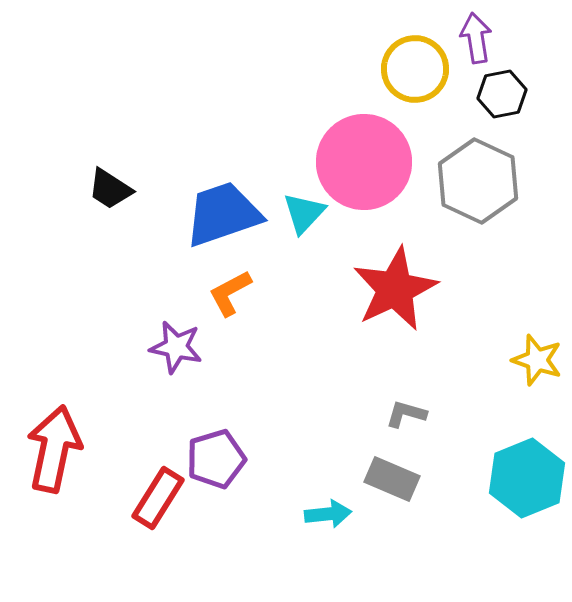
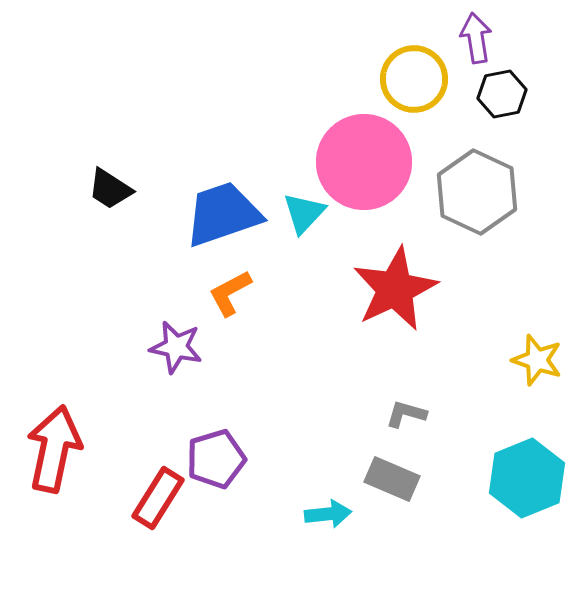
yellow circle: moved 1 px left, 10 px down
gray hexagon: moved 1 px left, 11 px down
